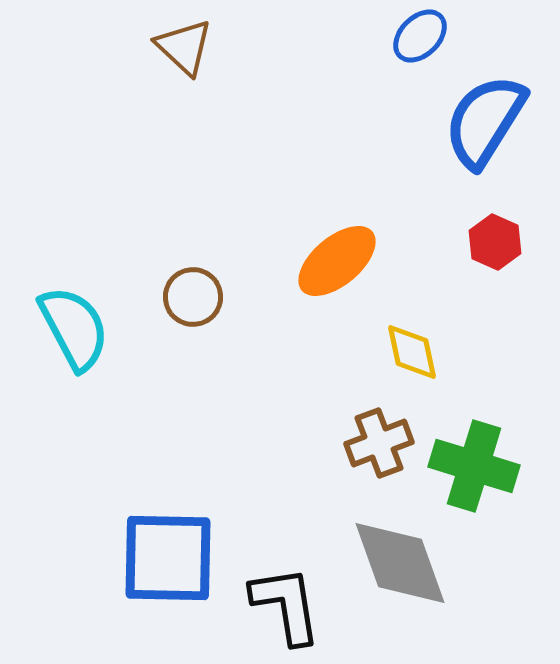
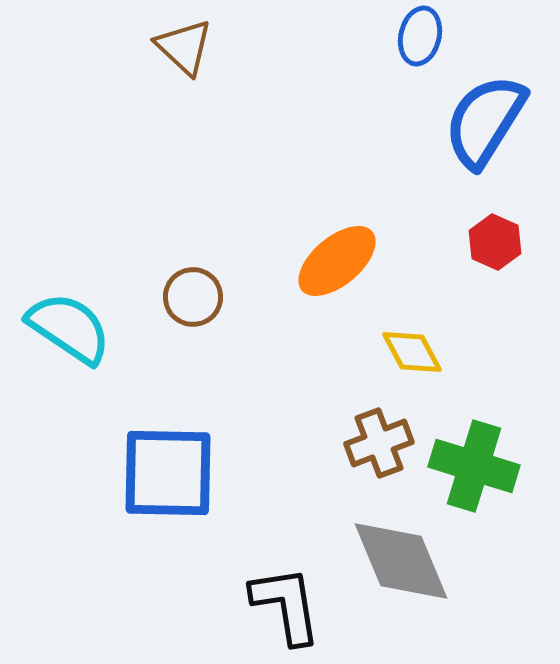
blue ellipse: rotated 32 degrees counterclockwise
cyan semicircle: moved 5 px left; rotated 28 degrees counterclockwise
yellow diamond: rotated 16 degrees counterclockwise
blue square: moved 85 px up
gray diamond: moved 1 px right, 2 px up; rotated 3 degrees counterclockwise
